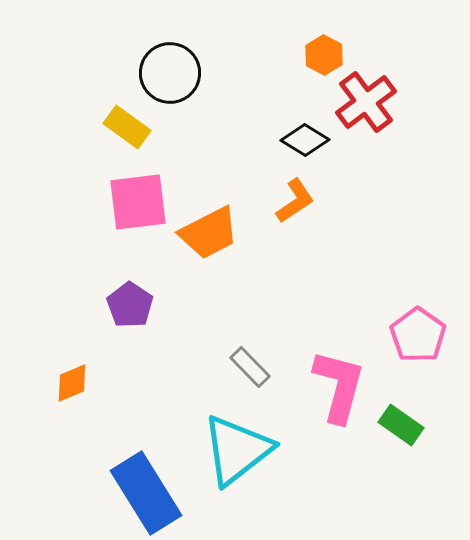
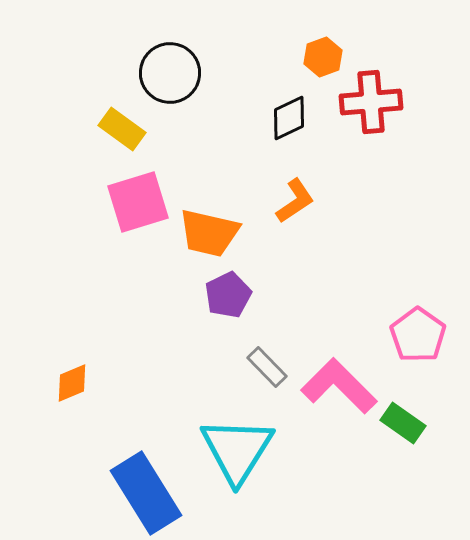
orange hexagon: moved 1 px left, 2 px down; rotated 12 degrees clockwise
red cross: moved 5 px right; rotated 32 degrees clockwise
yellow rectangle: moved 5 px left, 2 px down
black diamond: moved 16 px left, 22 px up; rotated 57 degrees counterclockwise
pink square: rotated 10 degrees counterclockwise
orange trapezoid: rotated 40 degrees clockwise
purple pentagon: moved 98 px right, 10 px up; rotated 12 degrees clockwise
gray rectangle: moved 17 px right
pink L-shape: rotated 60 degrees counterclockwise
green rectangle: moved 2 px right, 2 px up
cyan triangle: rotated 20 degrees counterclockwise
